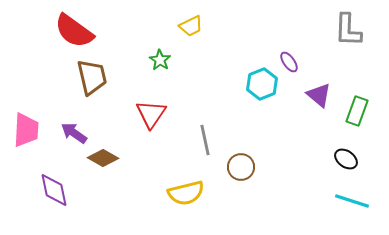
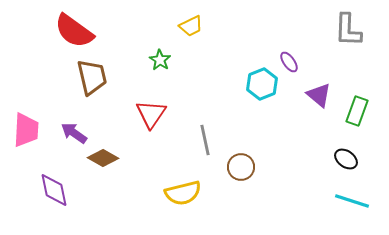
yellow semicircle: moved 3 px left
